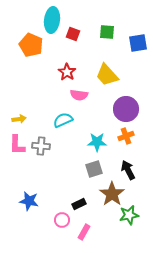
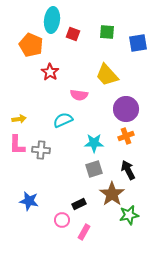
red star: moved 17 px left
cyan star: moved 3 px left, 1 px down
gray cross: moved 4 px down
